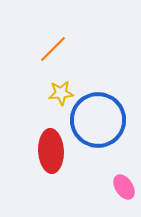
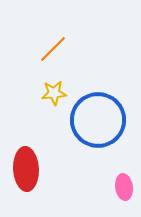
yellow star: moved 7 px left
red ellipse: moved 25 px left, 18 px down
pink ellipse: rotated 25 degrees clockwise
